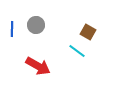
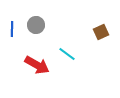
brown square: moved 13 px right; rotated 35 degrees clockwise
cyan line: moved 10 px left, 3 px down
red arrow: moved 1 px left, 1 px up
